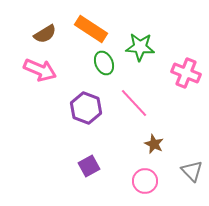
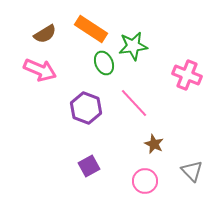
green star: moved 7 px left, 1 px up; rotated 12 degrees counterclockwise
pink cross: moved 1 px right, 2 px down
